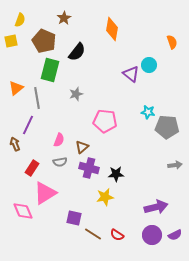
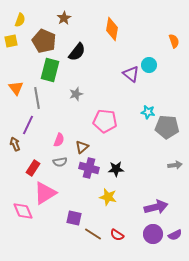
orange semicircle: moved 2 px right, 1 px up
orange triangle: rotated 28 degrees counterclockwise
red rectangle: moved 1 px right
black star: moved 5 px up
yellow star: moved 3 px right; rotated 24 degrees clockwise
purple circle: moved 1 px right, 1 px up
